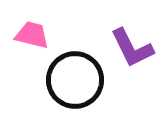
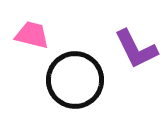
purple L-shape: moved 4 px right, 1 px down
